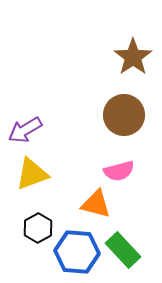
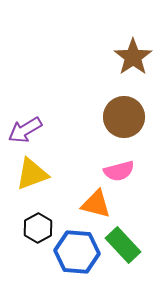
brown circle: moved 2 px down
green rectangle: moved 5 px up
